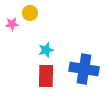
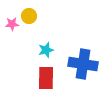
yellow circle: moved 1 px left, 3 px down
blue cross: moved 1 px left, 5 px up
red rectangle: moved 2 px down
